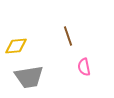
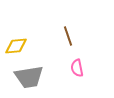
pink semicircle: moved 7 px left, 1 px down
